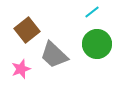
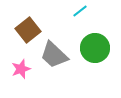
cyan line: moved 12 px left, 1 px up
brown square: moved 1 px right
green circle: moved 2 px left, 4 px down
